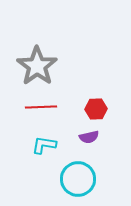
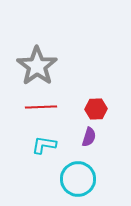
purple semicircle: rotated 60 degrees counterclockwise
